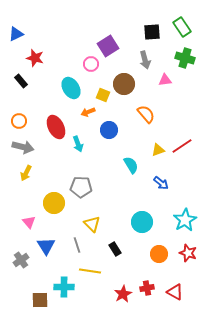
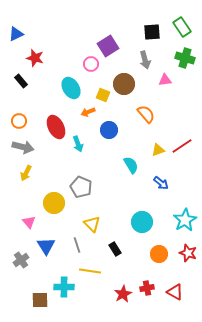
gray pentagon at (81, 187): rotated 20 degrees clockwise
